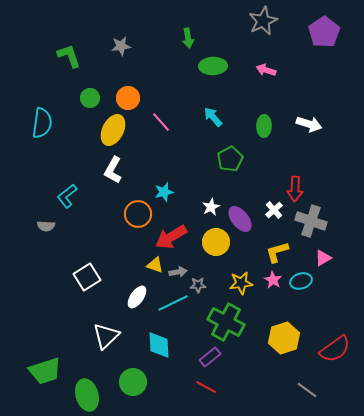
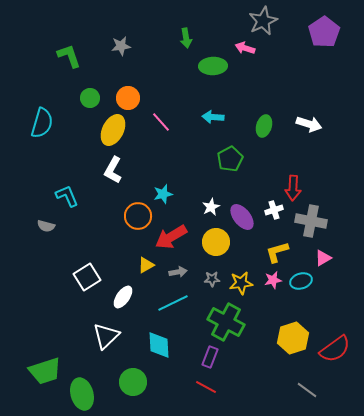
green arrow at (188, 38): moved 2 px left
pink arrow at (266, 70): moved 21 px left, 22 px up
cyan arrow at (213, 117): rotated 45 degrees counterclockwise
cyan semicircle at (42, 123): rotated 8 degrees clockwise
green ellipse at (264, 126): rotated 15 degrees clockwise
red arrow at (295, 189): moved 2 px left, 1 px up
cyan star at (164, 192): moved 1 px left, 2 px down
cyan L-shape at (67, 196): rotated 105 degrees clockwise
white cross at (274, 210): rotated 24 degrees clockwise
orange circle at (138, 214): moved 2 px down
purple ellipse at (240, 219): moved 2 px right, 2 px up
gray cross at (311, 221): rotated 8 degrees counterclockwise
gray semicircle at (46, 226): rotated 12 degrees clockwise
yellow triangle at (155, 265): moved 9 px left; rotated 48 degrees counterclockwise
pink star at (273, 280): rotated 30 degrees clockwise
gray star at (198, 285): moved 14 px right, 6 px up
white ellipse at (137, 297): moved 14 px left
yellow hexagon at (284, 338): moved 9 px right
purple rectangle at (210, 357): rotated 30 degrees counterclockwise
green ellipse at (87, 395): moved 5 px left, 1 px up
